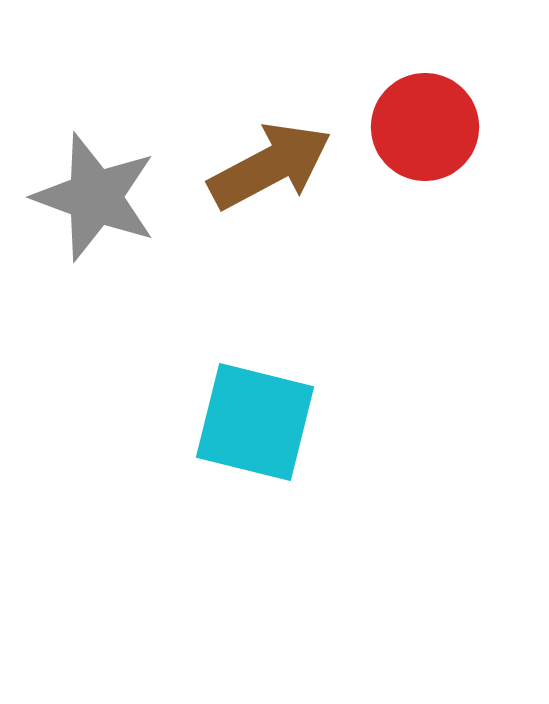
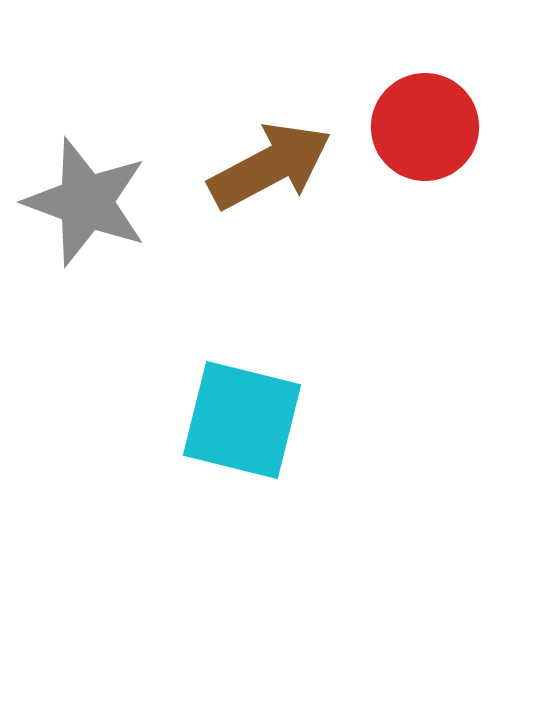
gray star: moved 9 px left, 5 px down
cyan square: moved 13 px left, 2 px up
